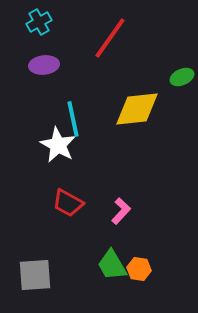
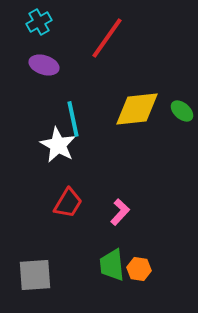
red line: moved 3 px left
purple ellipse: rotated 24 degrees clockwise
green ellipse: moved 34 px down; rotated 65 degrees clockwise
red trapezoid: rotated 88 degrees counterclockwise
pink L-shape: moved 1 px left, 1 px down
green trapezoid: rotated 24 degrees clockwise
